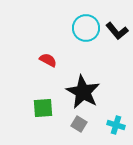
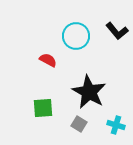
cyan circle: moved 10 px left, 8 px down
black star: moved 6 px right
